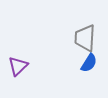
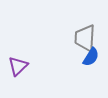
blue semicircle: moved 2 px right, 6 px up
